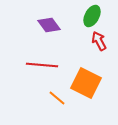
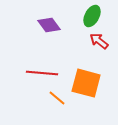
red arrow: rotated 24 degrees counterclockwise
red line: moved 8 px down
orange square: rotated 12 degrees counterclockwise
